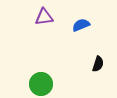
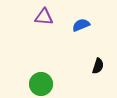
purple triangle: rotated 12 degrees clockwise
black semicircle: moved 2 px down
